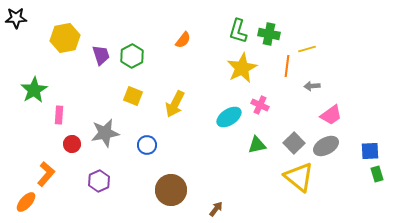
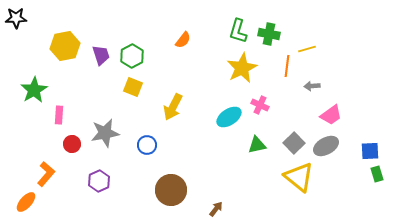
yellow hexagon: moved 8 px down
yellow square: moved 9 px up
yellow arrow: moved 2 px left, 3 px down
